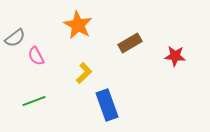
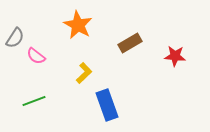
gray semicircle: rotated 20 degrees counterclockwise
pink semicircle: rotated 24 degrees counterclockwise
